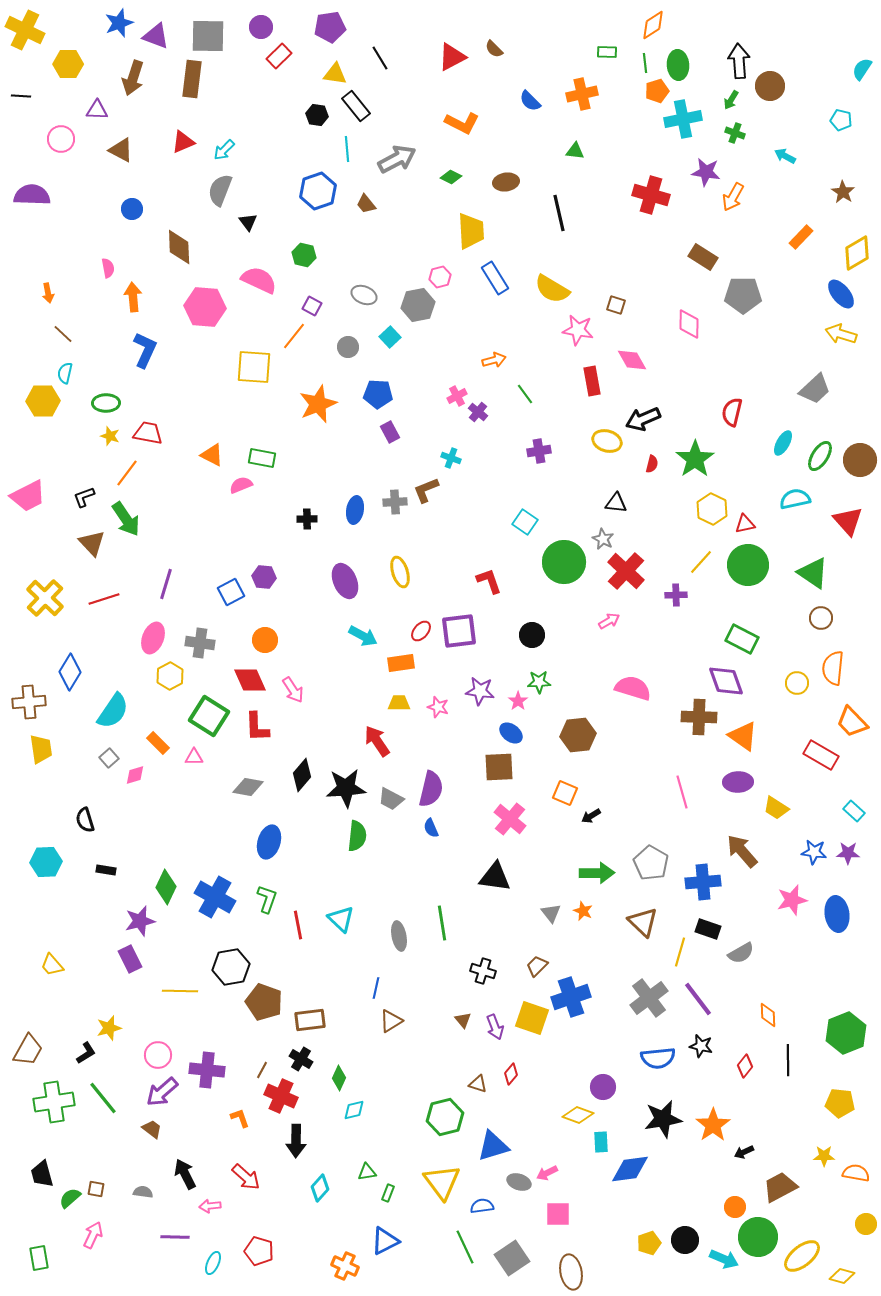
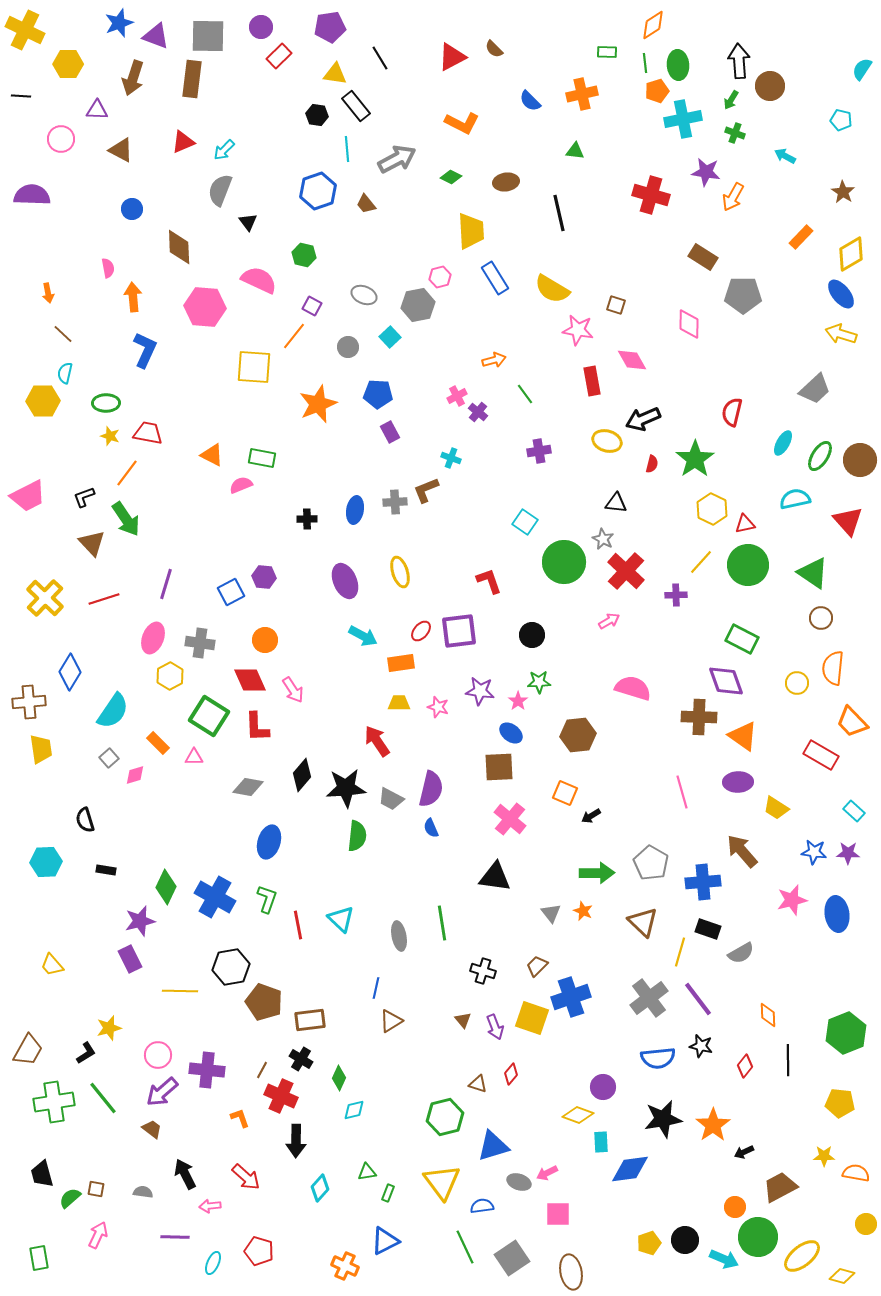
yellow diamond at (857, 253): moved 6 px left, 1 px down
pink arrow at (93, 1235): moved 5 px right
